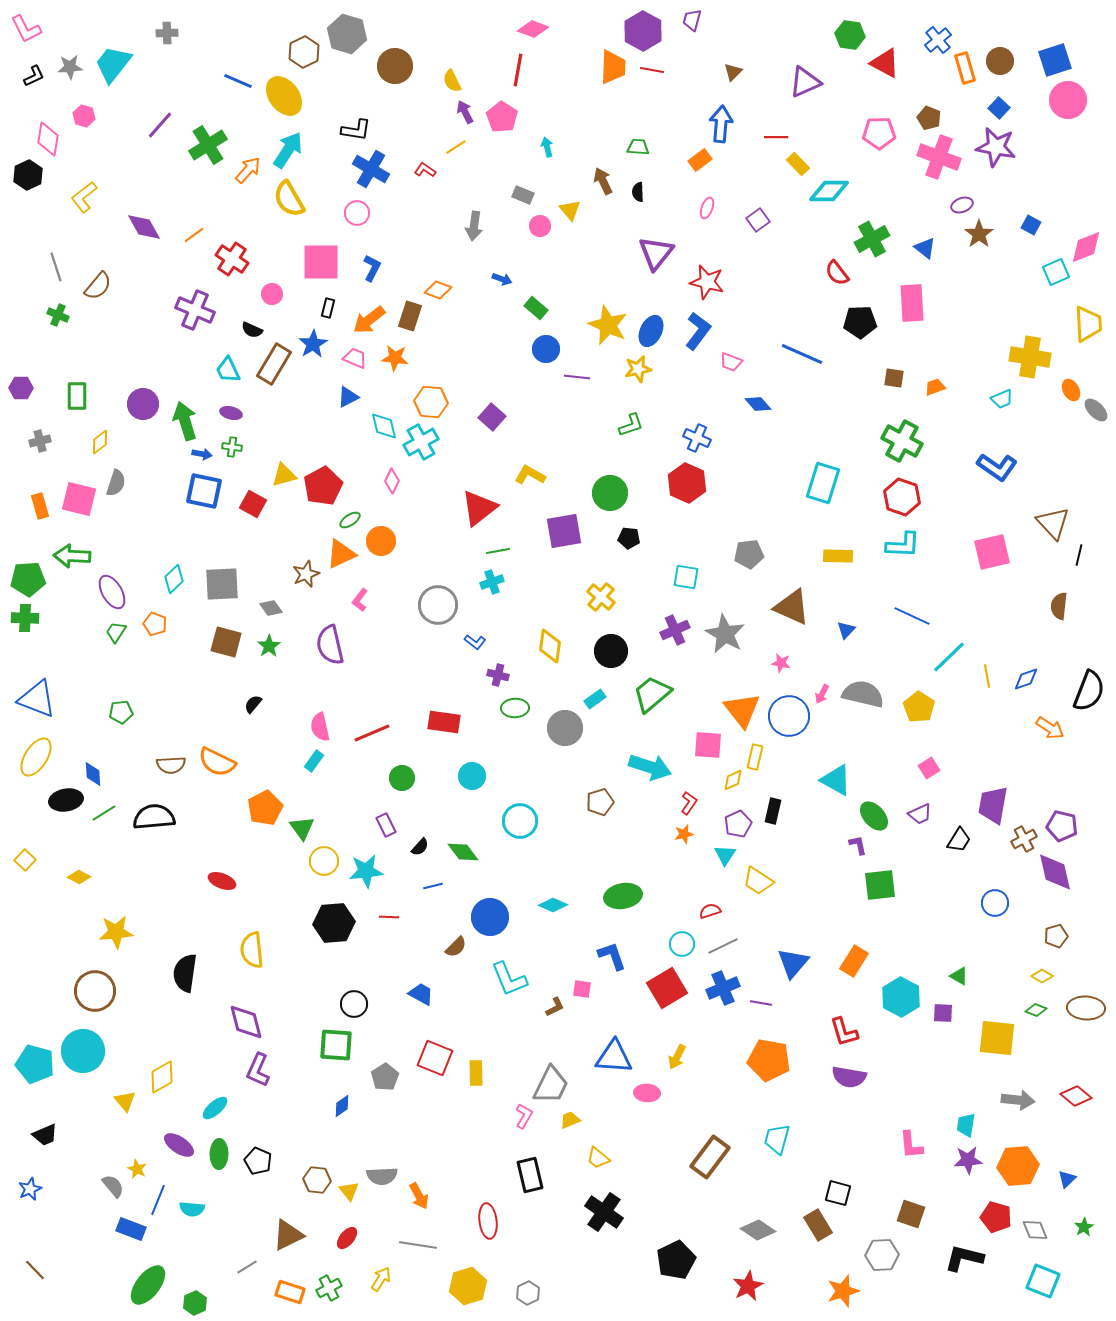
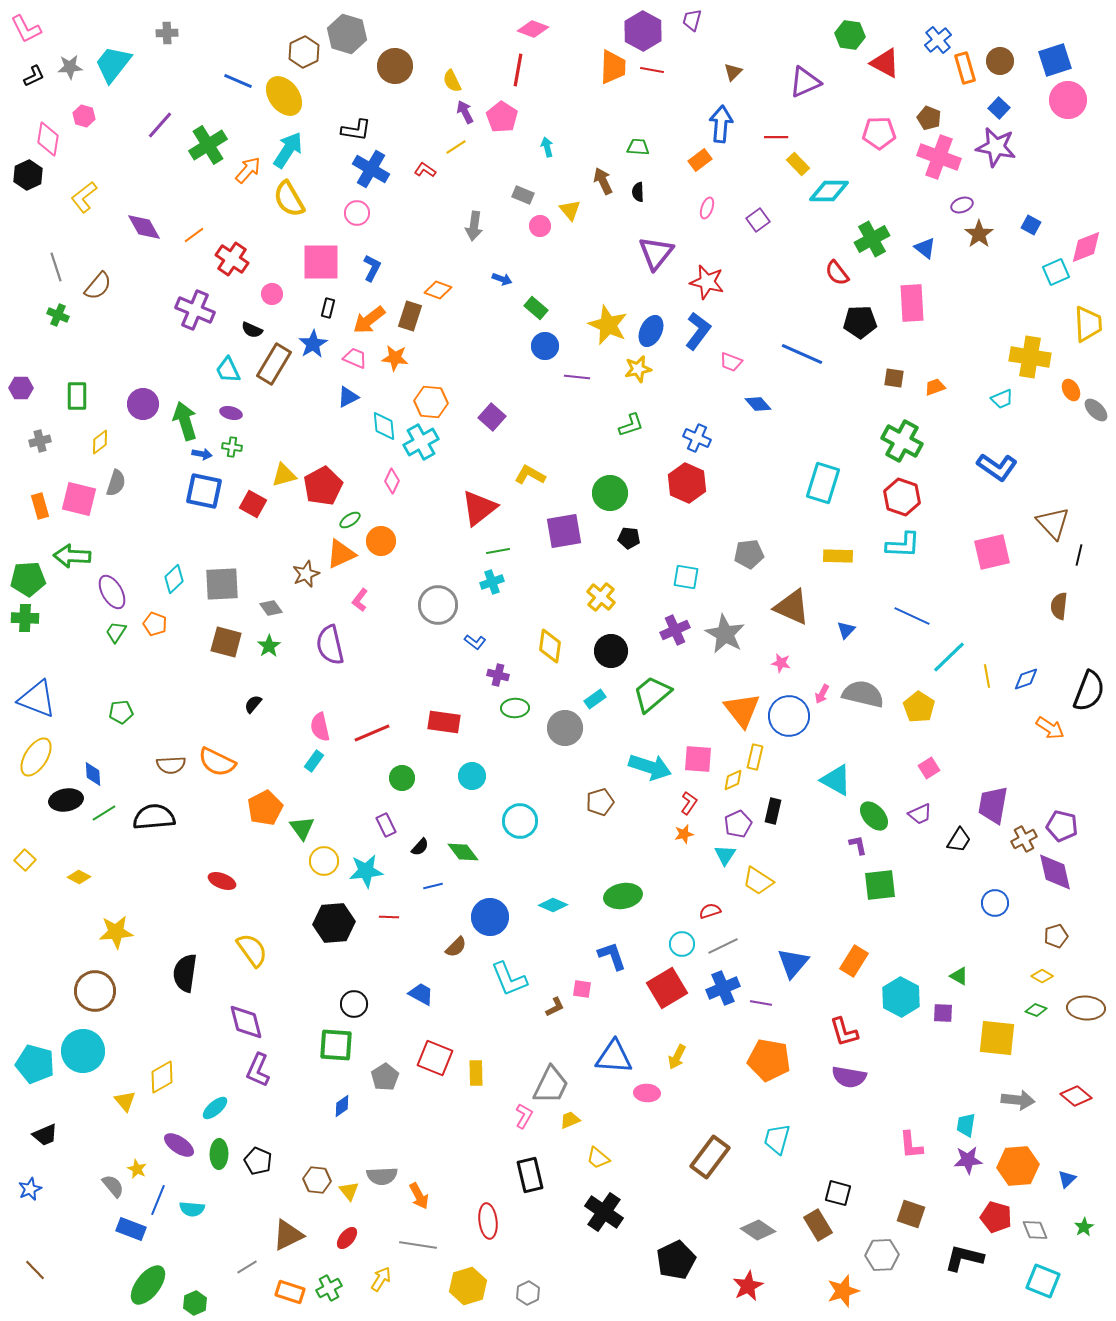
blue circle at (546, 349): moved 1 px left, 3 px up
cyan diamond at (384, 426): rotated 8 degrees clockwise
pink square at (708, 745): moved 10 px left, 14 px down
yellow semicircle at (252, 950): rotated 150 degrees clockwise
